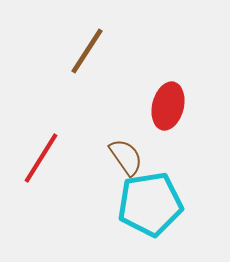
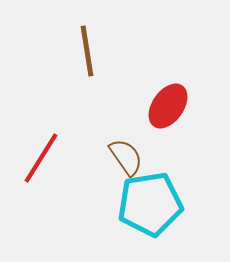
brown line: rotated 42 degrees counterclockwise
red ellipse: rotated 21 degrees clockwise
